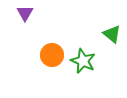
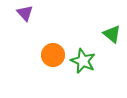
purple triangle: rotated 12 degrees counterclockwise
orange circle: moved 1 px right
